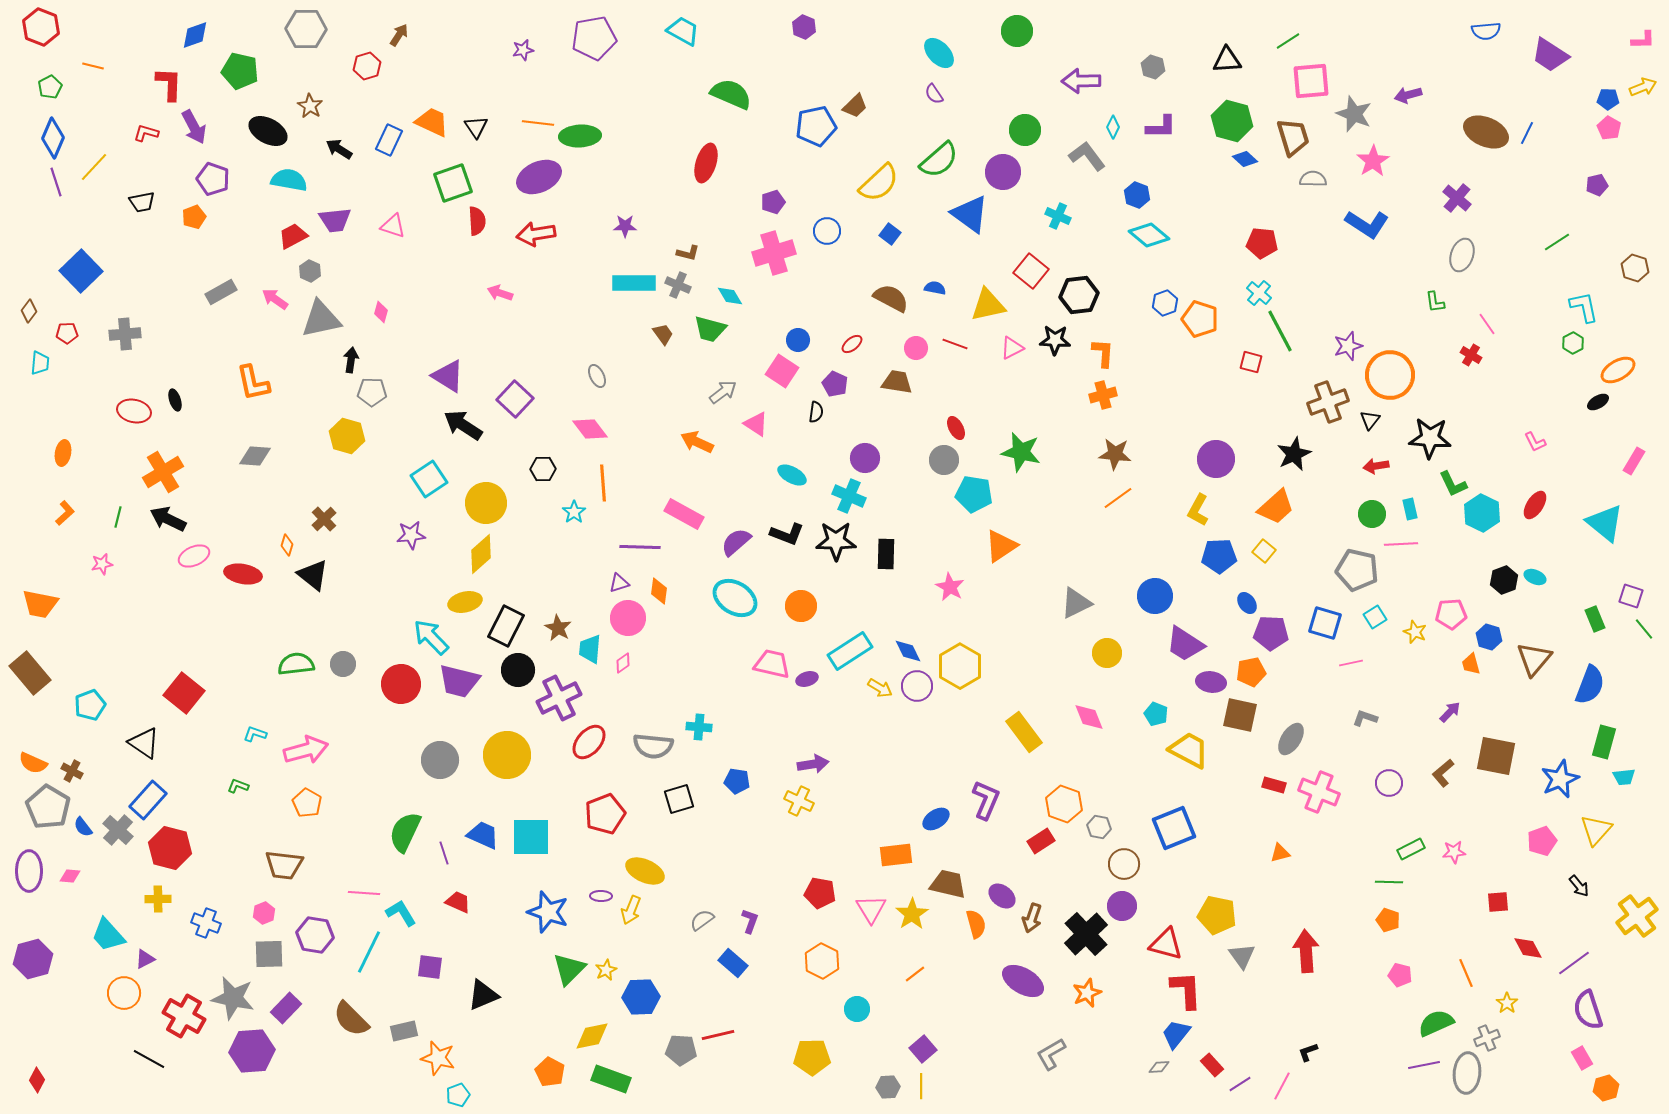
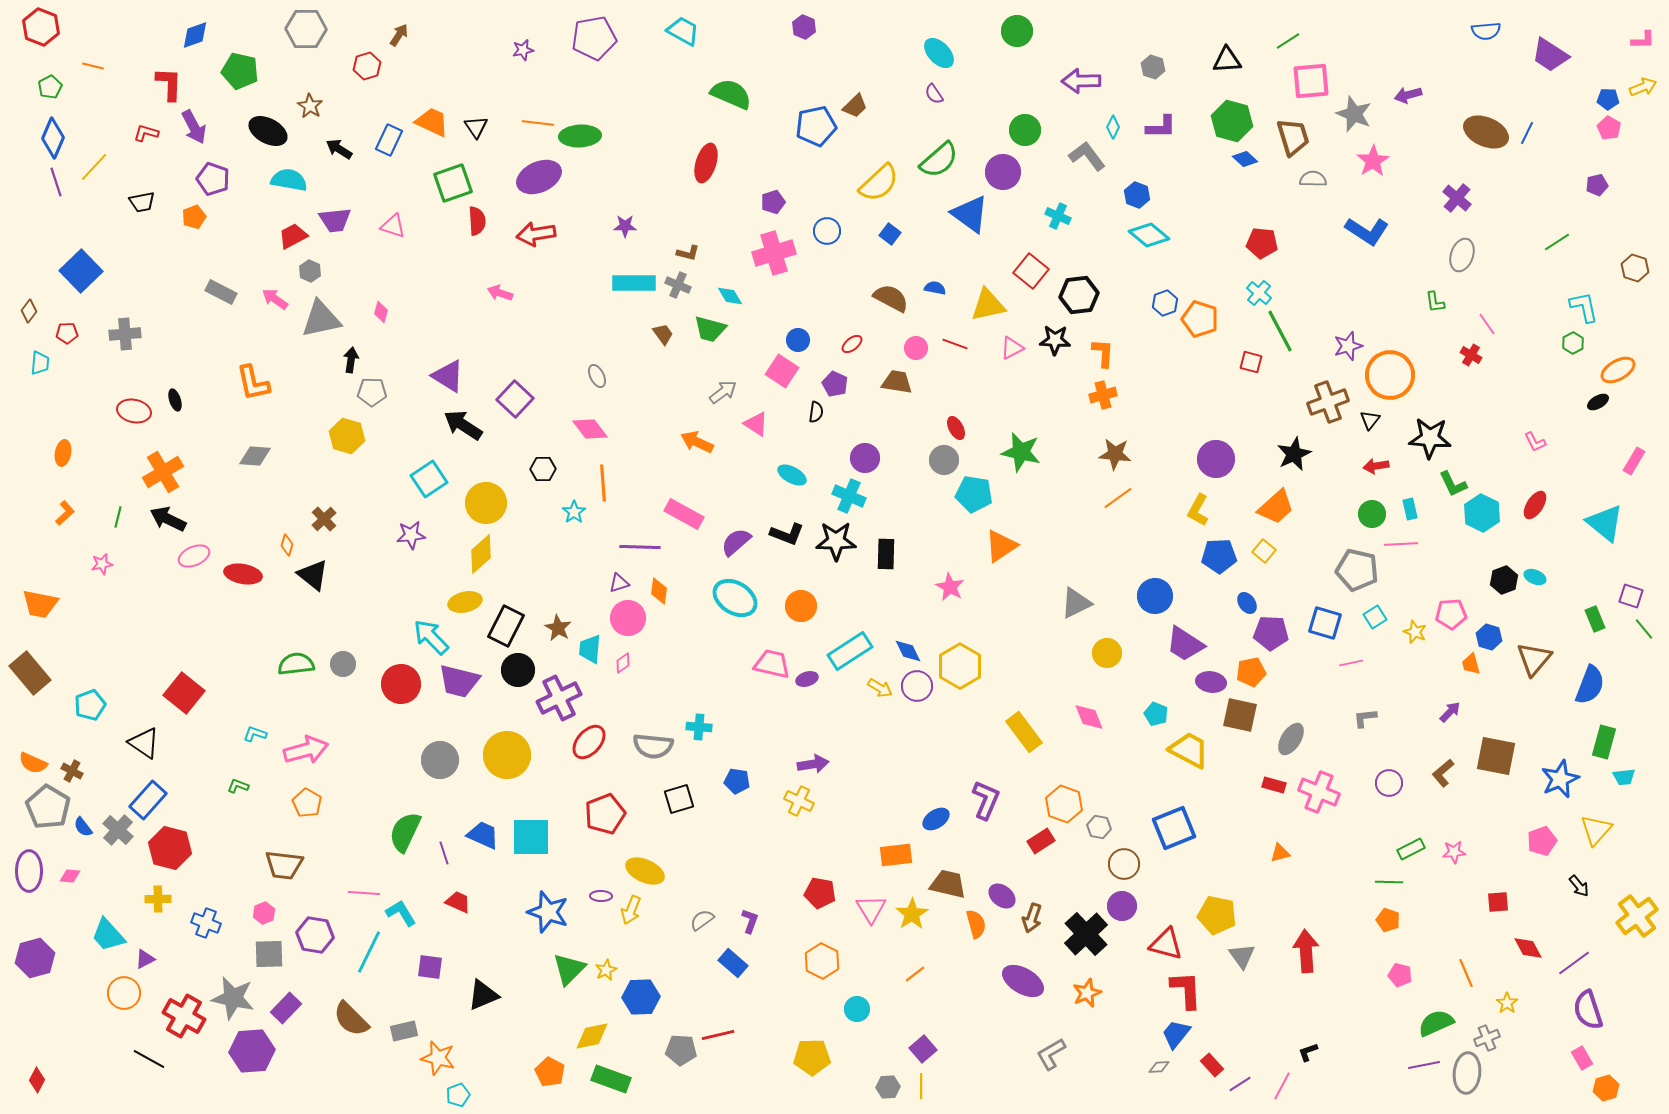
blue L-shape at (1367, 224): moved 7 px down
gray rectangle at (221, 292): rotated 56 degrees clockwise
gray L-shape at (1365, 718): rotated 25 degrees counterclockwise
purple hexagon at (33, 959): moved 2 px right, 1 px up
